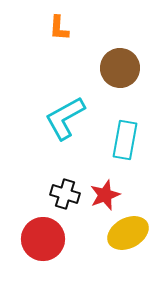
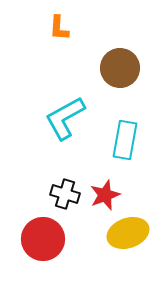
yellow ellipse: rotated 9 degrees clockwise
